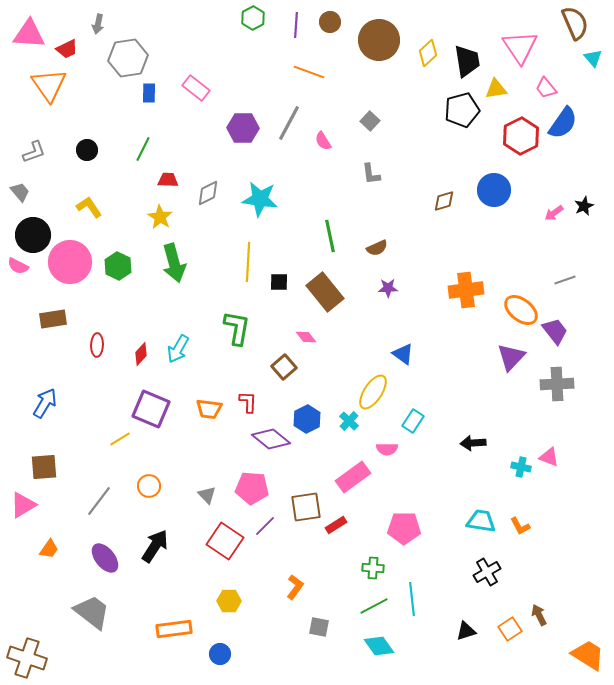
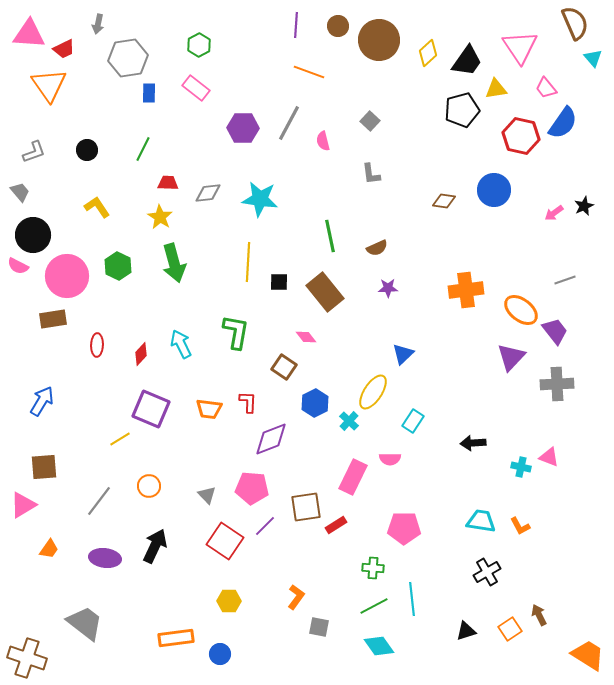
green hexagon at (253, 18): moved 54 px left, 27 px down
brown circle at (330, 22): moved 8 px right, 4 px down
red trapezoid at (67, 49): moved 3 px left
black trapezoid at (467, 61): rotated 44 degrees clockwise
red hexagon at (521, 136): rotated 21 degrees counterclockwise
pink semicircle at (323, 141): rotated 18 degrees clockwise
red trapezoid at (168, 180): moved 3 px down
gray diamond at (208, 193): rotated 20 degrees clockwise
brown diamond at (444, 201): rotated 25 degrees clockwise
yellow L-shape at (89, 207): moved 8 px right
pink circle at (70, 262): moved 3 px left, 14 px down
green L-shape at (237, 328): moved 1 px left, 4 px down
cyan arrow at (178, 349): moved 3 px right, 5 px up; rotated 124 degrees clockwise
blue triangle at (403, 354): rotated 40 degrees clockwise
brown square at (284, 367): rotated 15 degrees counterclockwise
blue arrow at (45, 403): moved 3 px left, 2 px up
blue hexagon at (307, 419): moved 8 px right, 16 px up
purple diamond at (271, 439): rotated 60 degrees counterclockwise
pink semicircle at (387, 449): moved 3 px right, 10 px down
pink rectangle at (353, 477): rotated 28 degrees counterclockwise
black arrow at (155, 546): rotated 8 degrees counterclockwise
purple ellipse at (105, 558): rotated 44 degrees counterclockwise
orange L-shape at (295, 587): moved 1 px right, 10 px down
gray trapezoid at (92, 612): moved 7 px left, 11 px down
orange rectangle at (174, 629): moved 2 px right, 9 px down
